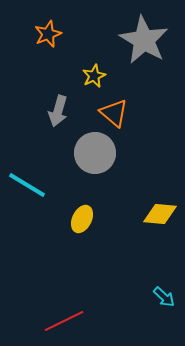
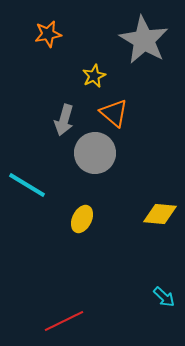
orange star: rotated 12 degrees clockwise
gray arrow: moved 6 px right, 9 px down
